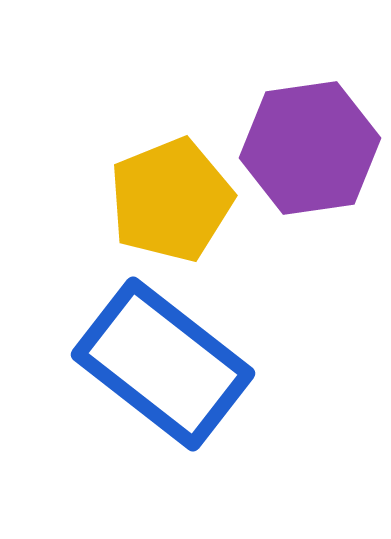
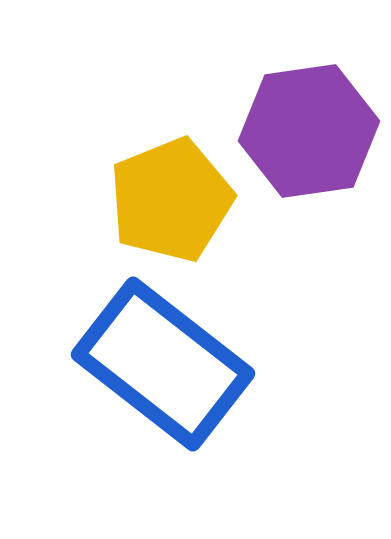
purple hexagon: moved 1 px left, 17 px up
